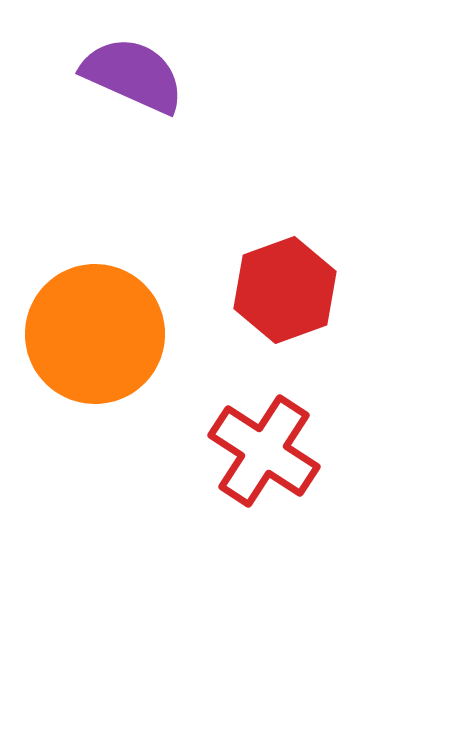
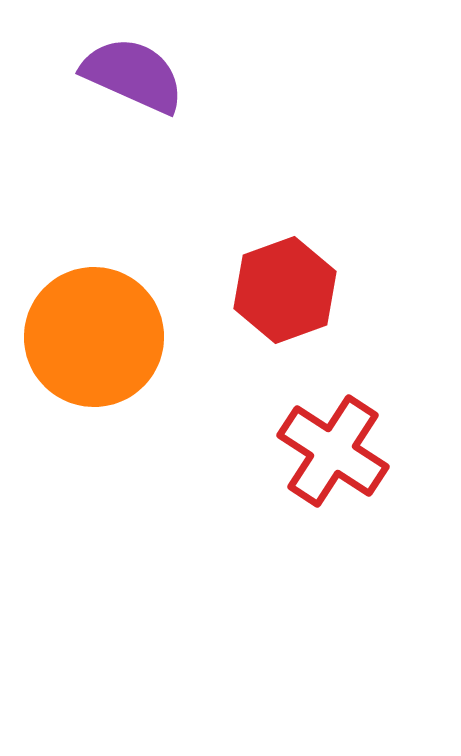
orange circle: moved 1 px left, 3 px down
red cross: moved 69 px right
